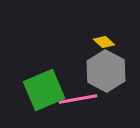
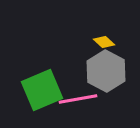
green square: moved 2 px left
